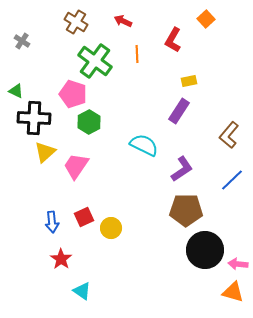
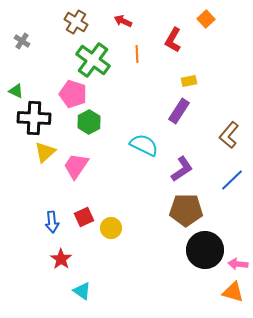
green cross: moved 2 px left, 1 px up
